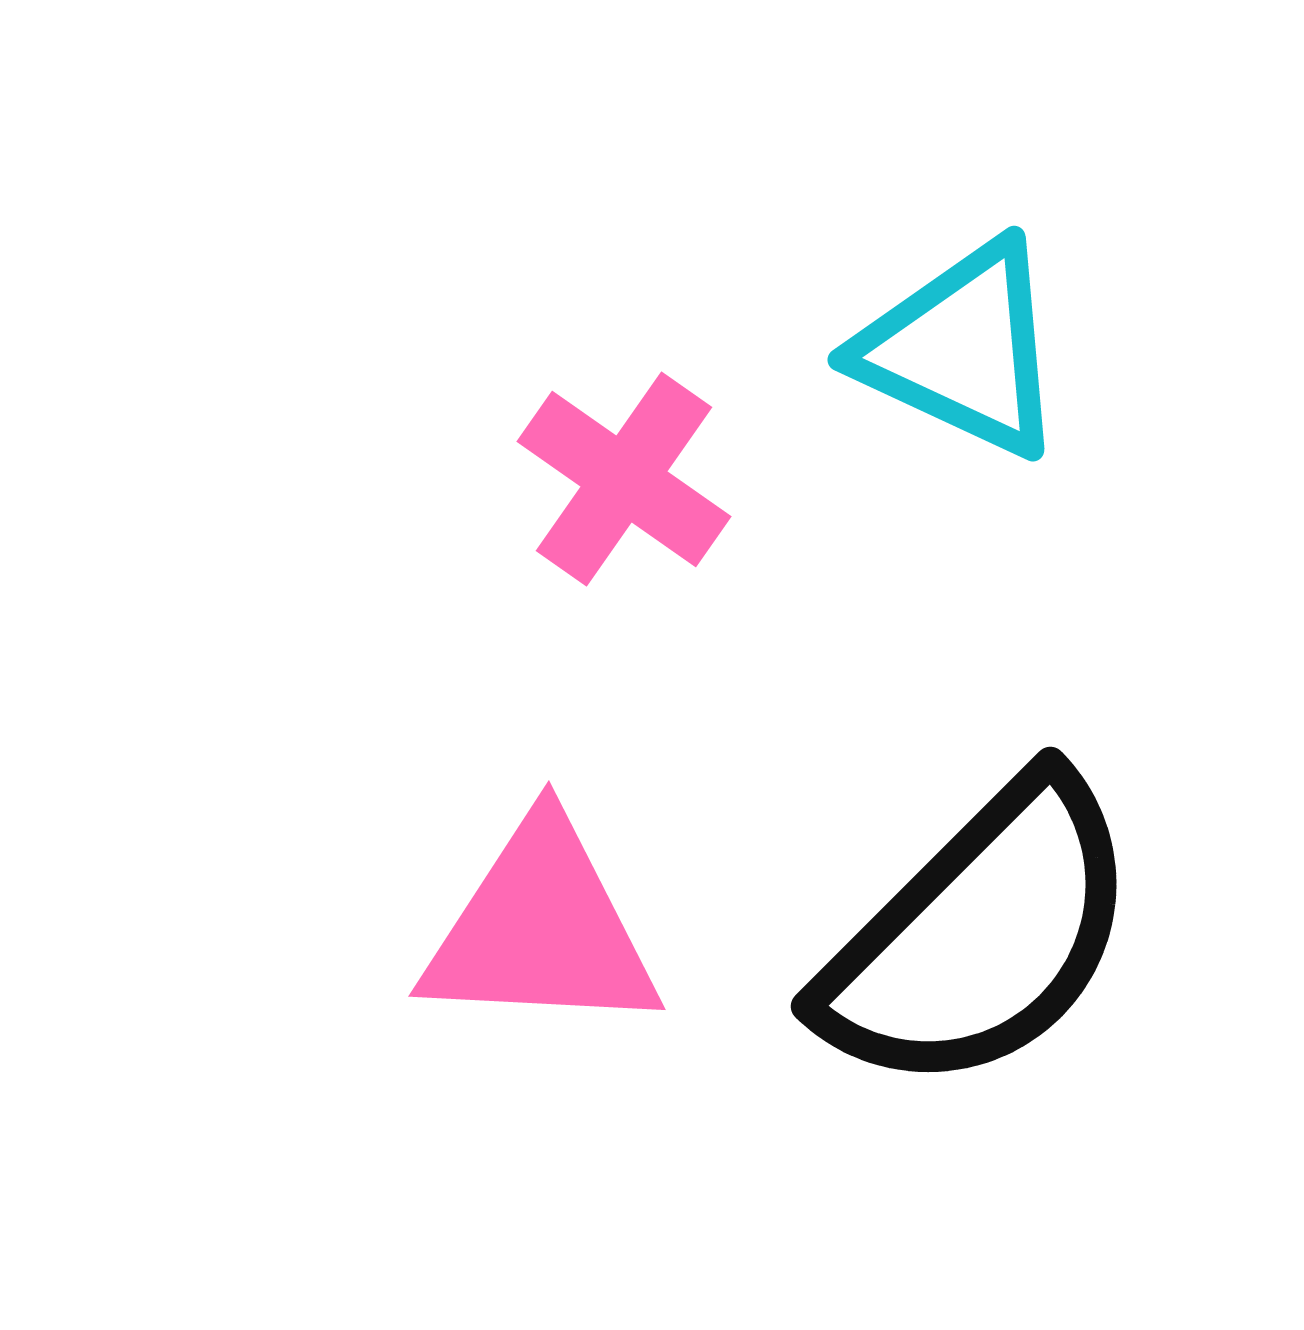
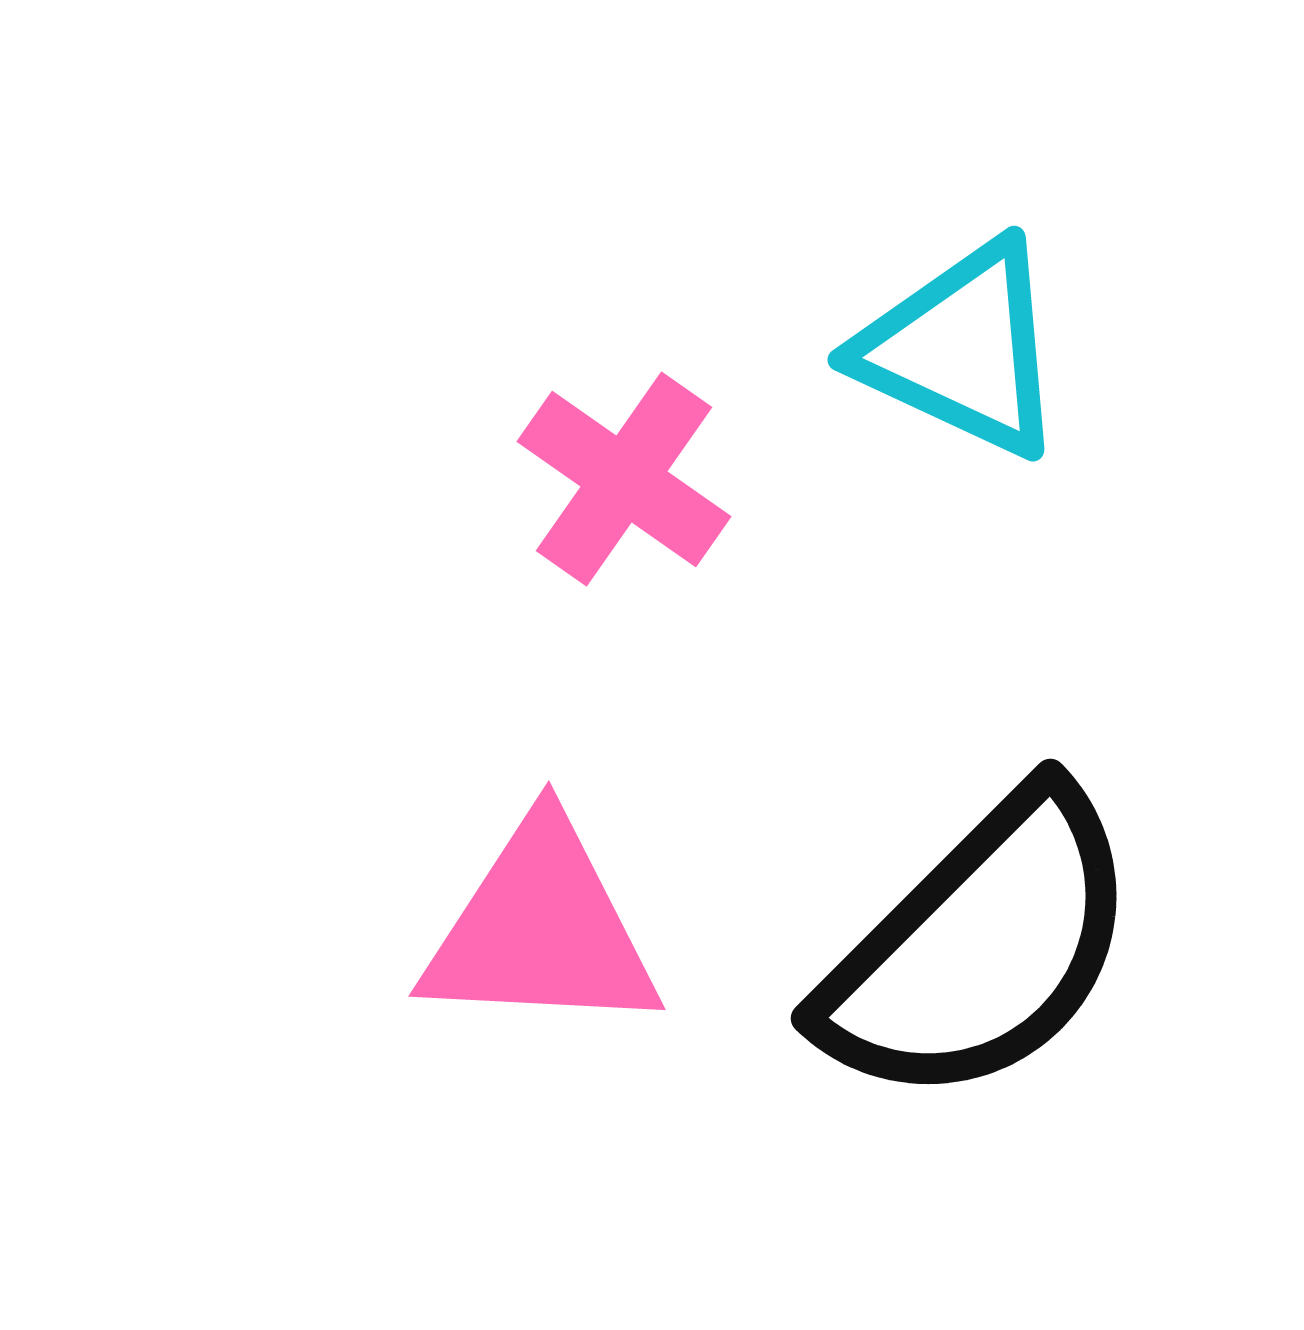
black semicircle: moved 12 px down
